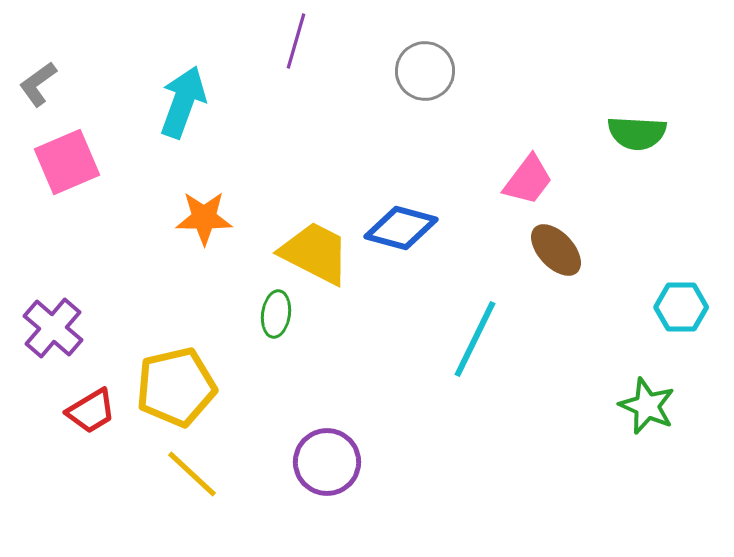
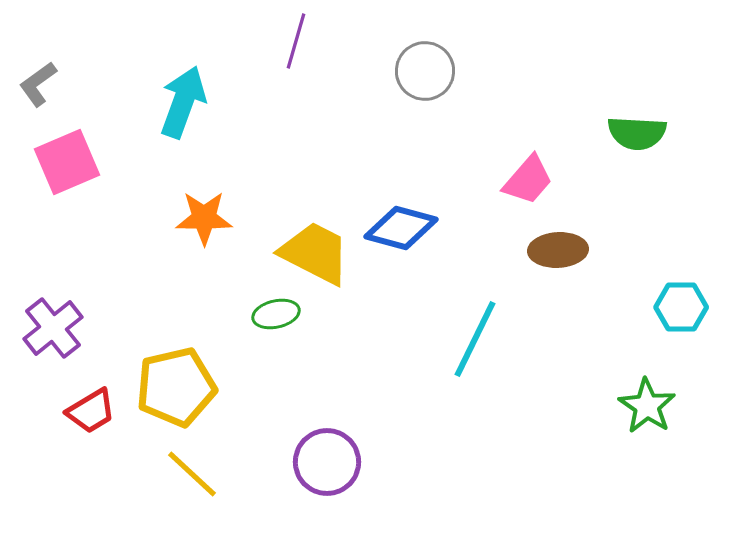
pink trapezoid: rotated 4 degrees clockwise
brown ellipse: moved 2 px right; rotated 50 degrees counterclockwise
green ellipse: rotated 69 degrees clockwise
purple cross: rotated 10 degrees clockwise
green star: rotated 10 degrees clockwise
